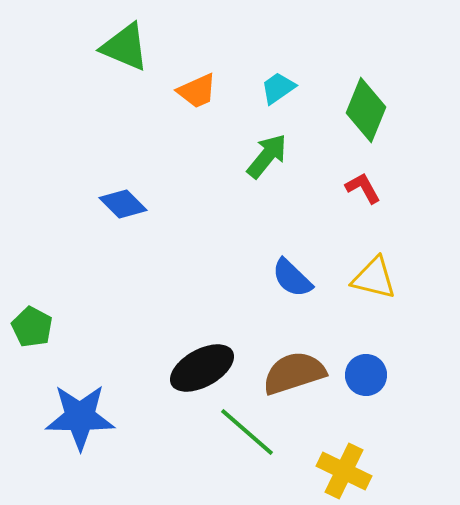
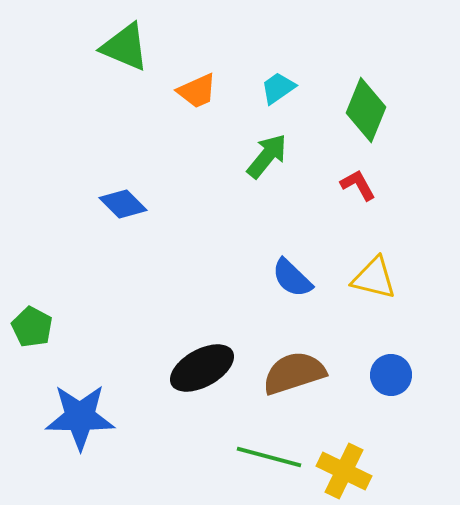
red L-shape: moved 5 px left, 3 px up
blue circle: moved 25 px right
green line: moved 22 px right, 25 px down; rotated 26 degrees counterclockwise
